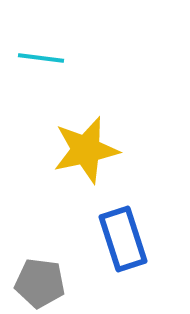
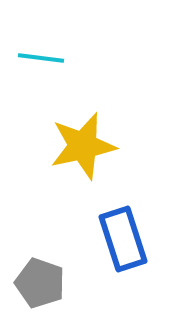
yellow star: moved 3 px left, 4 px up
gray pentagon: rotated 12 degrees clockwise
